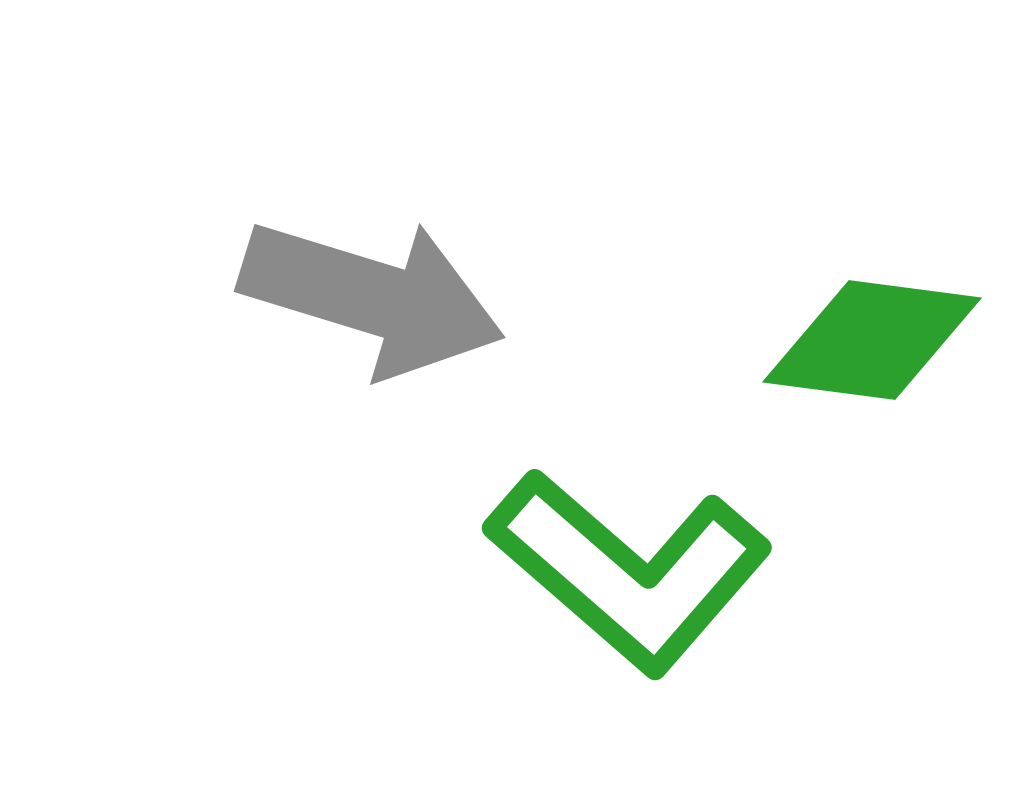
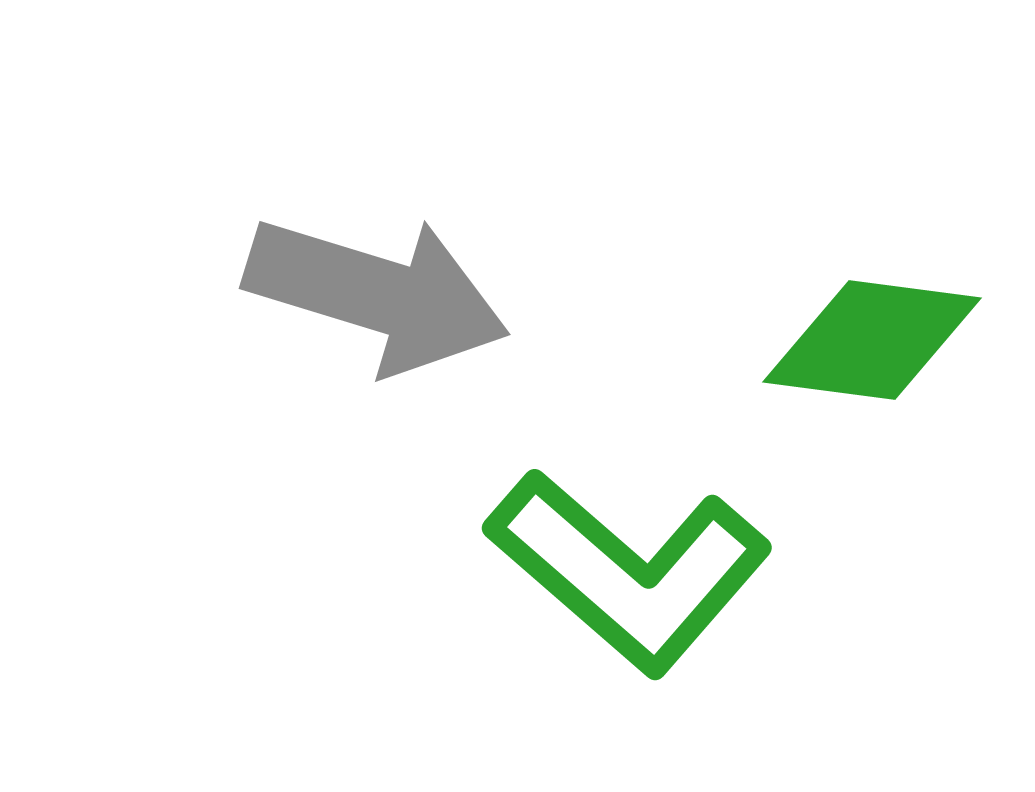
gray arrow: moved 5 px right, 3 px up
